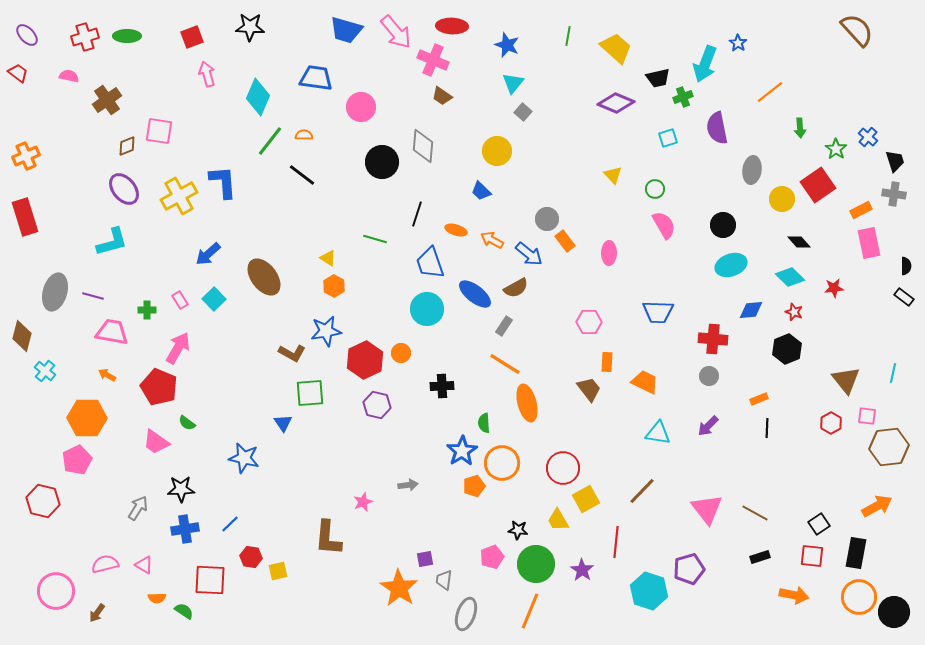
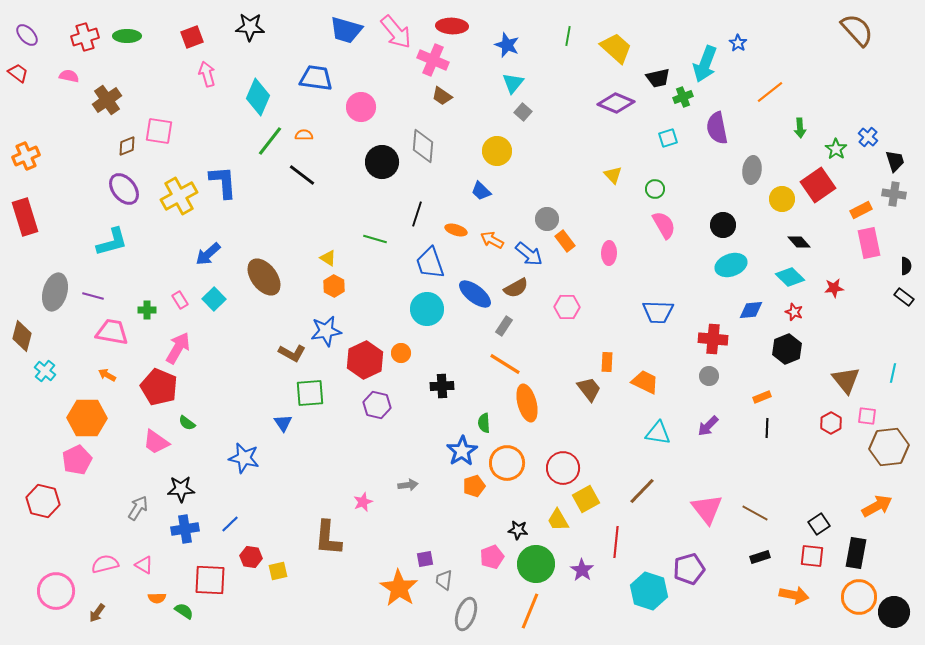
pink hexagon at (589, 322): moved 22 px left, 15 px up
orange rectangle at (759, 399): moved 3 px right, 2 px up
orange circle at (502, 463): moved 5 px right
